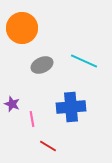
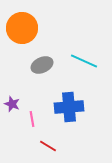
blue cross: moved 2 px left
